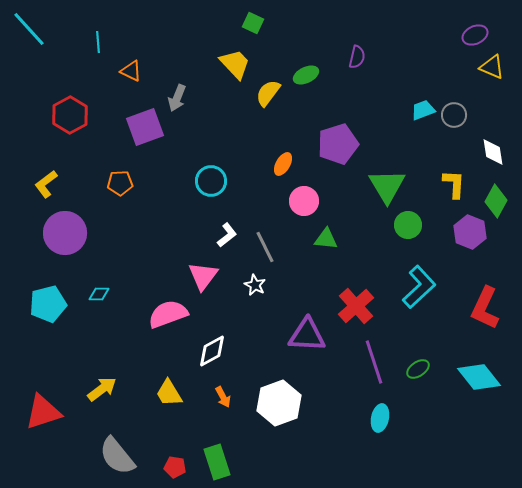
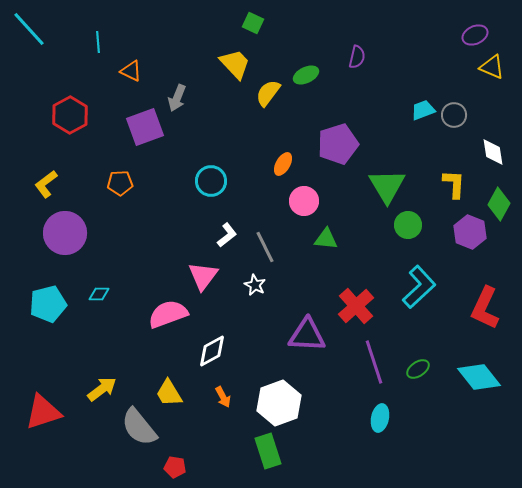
green diamond at (496, 201): moved 3 px right, 3 px down
gray semicircle at (117, 456): moved 22 px right, 29 px up
green rectangle at (217, 462): moved 51 px right, 11 px up
